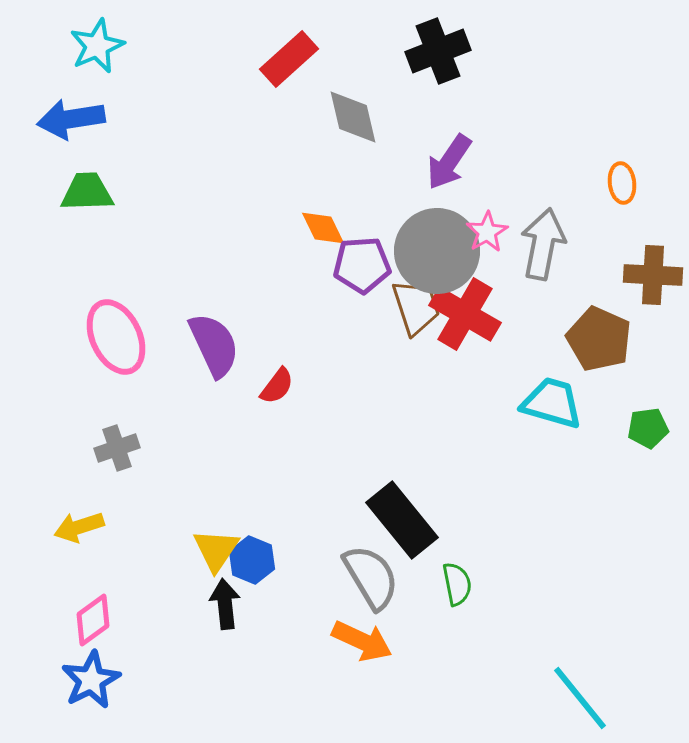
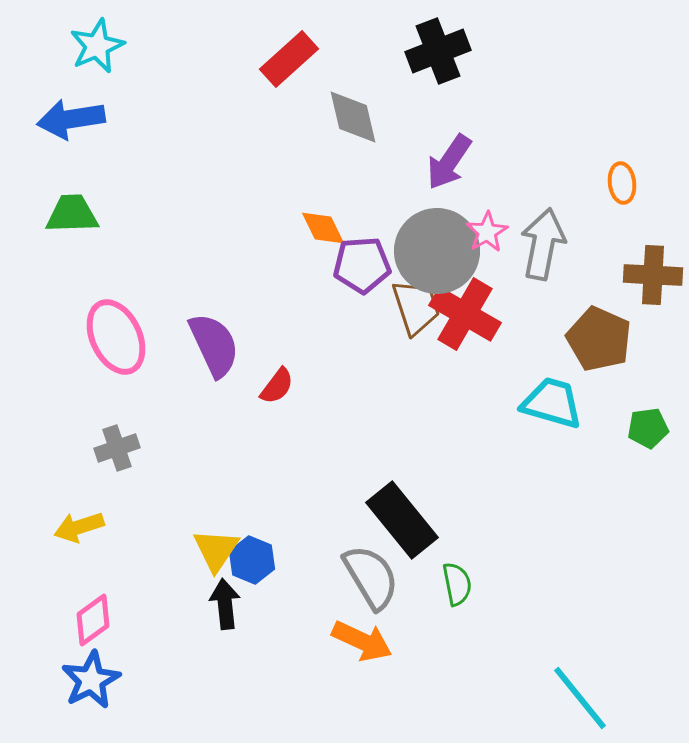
green trapezoid: moved 15 px left, 22 px down
